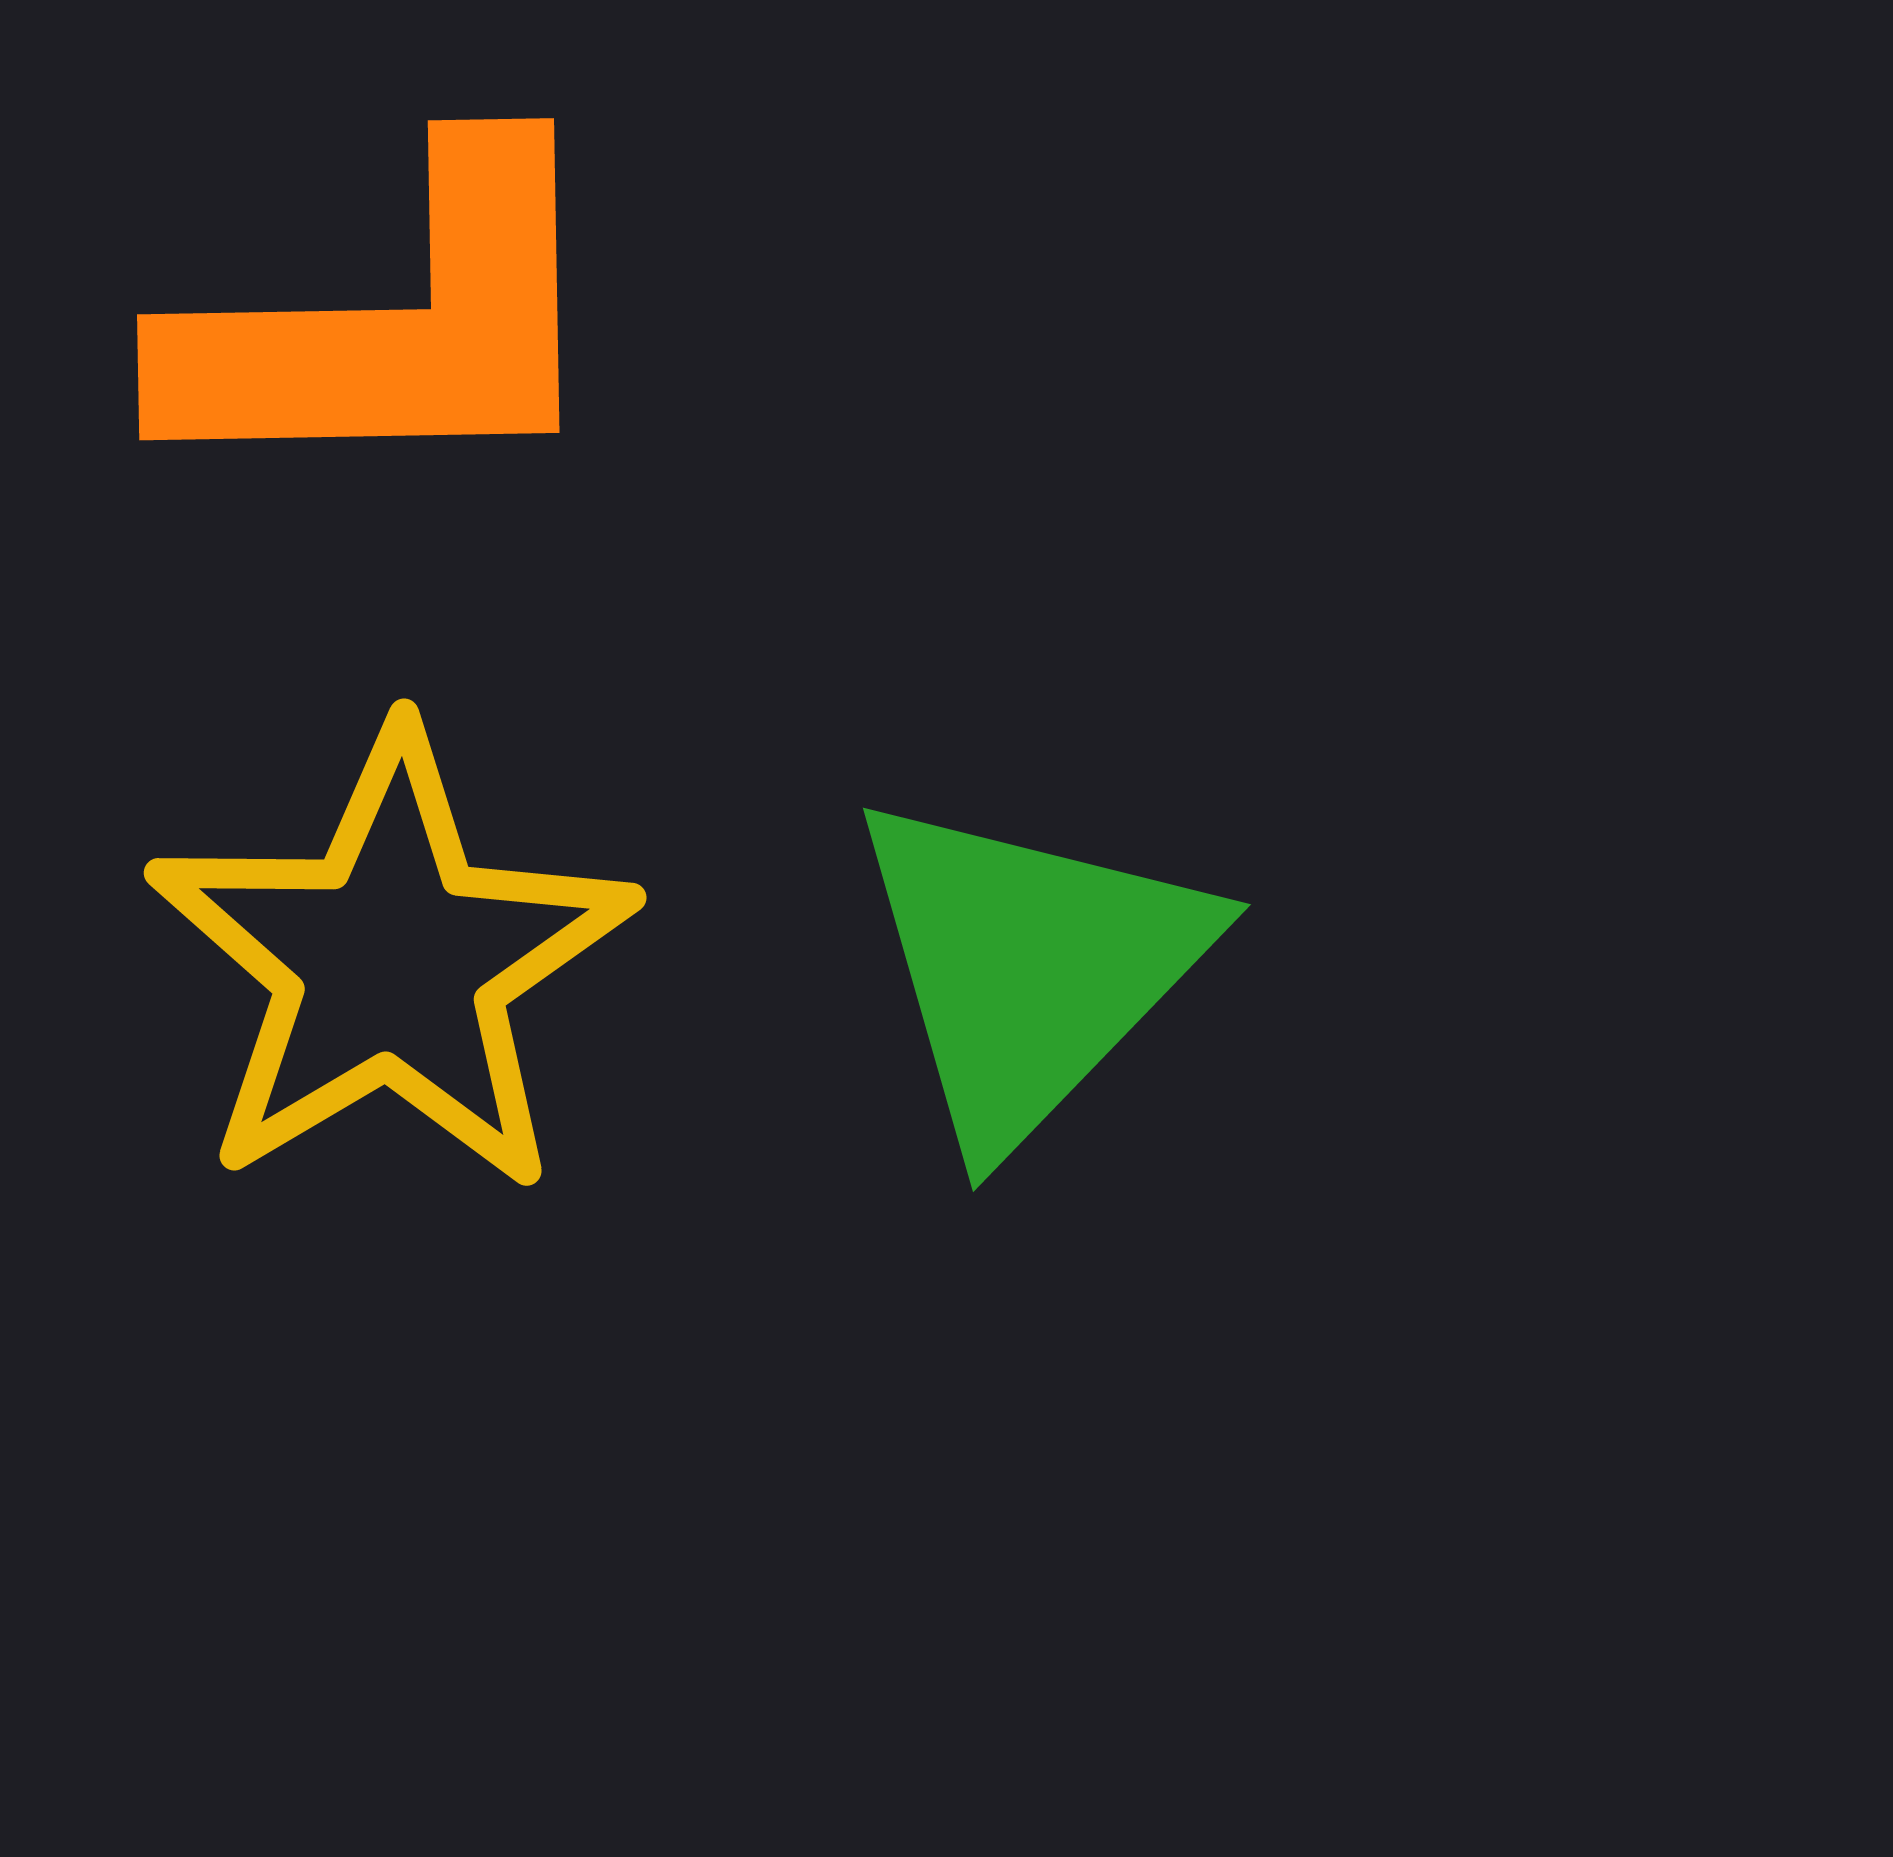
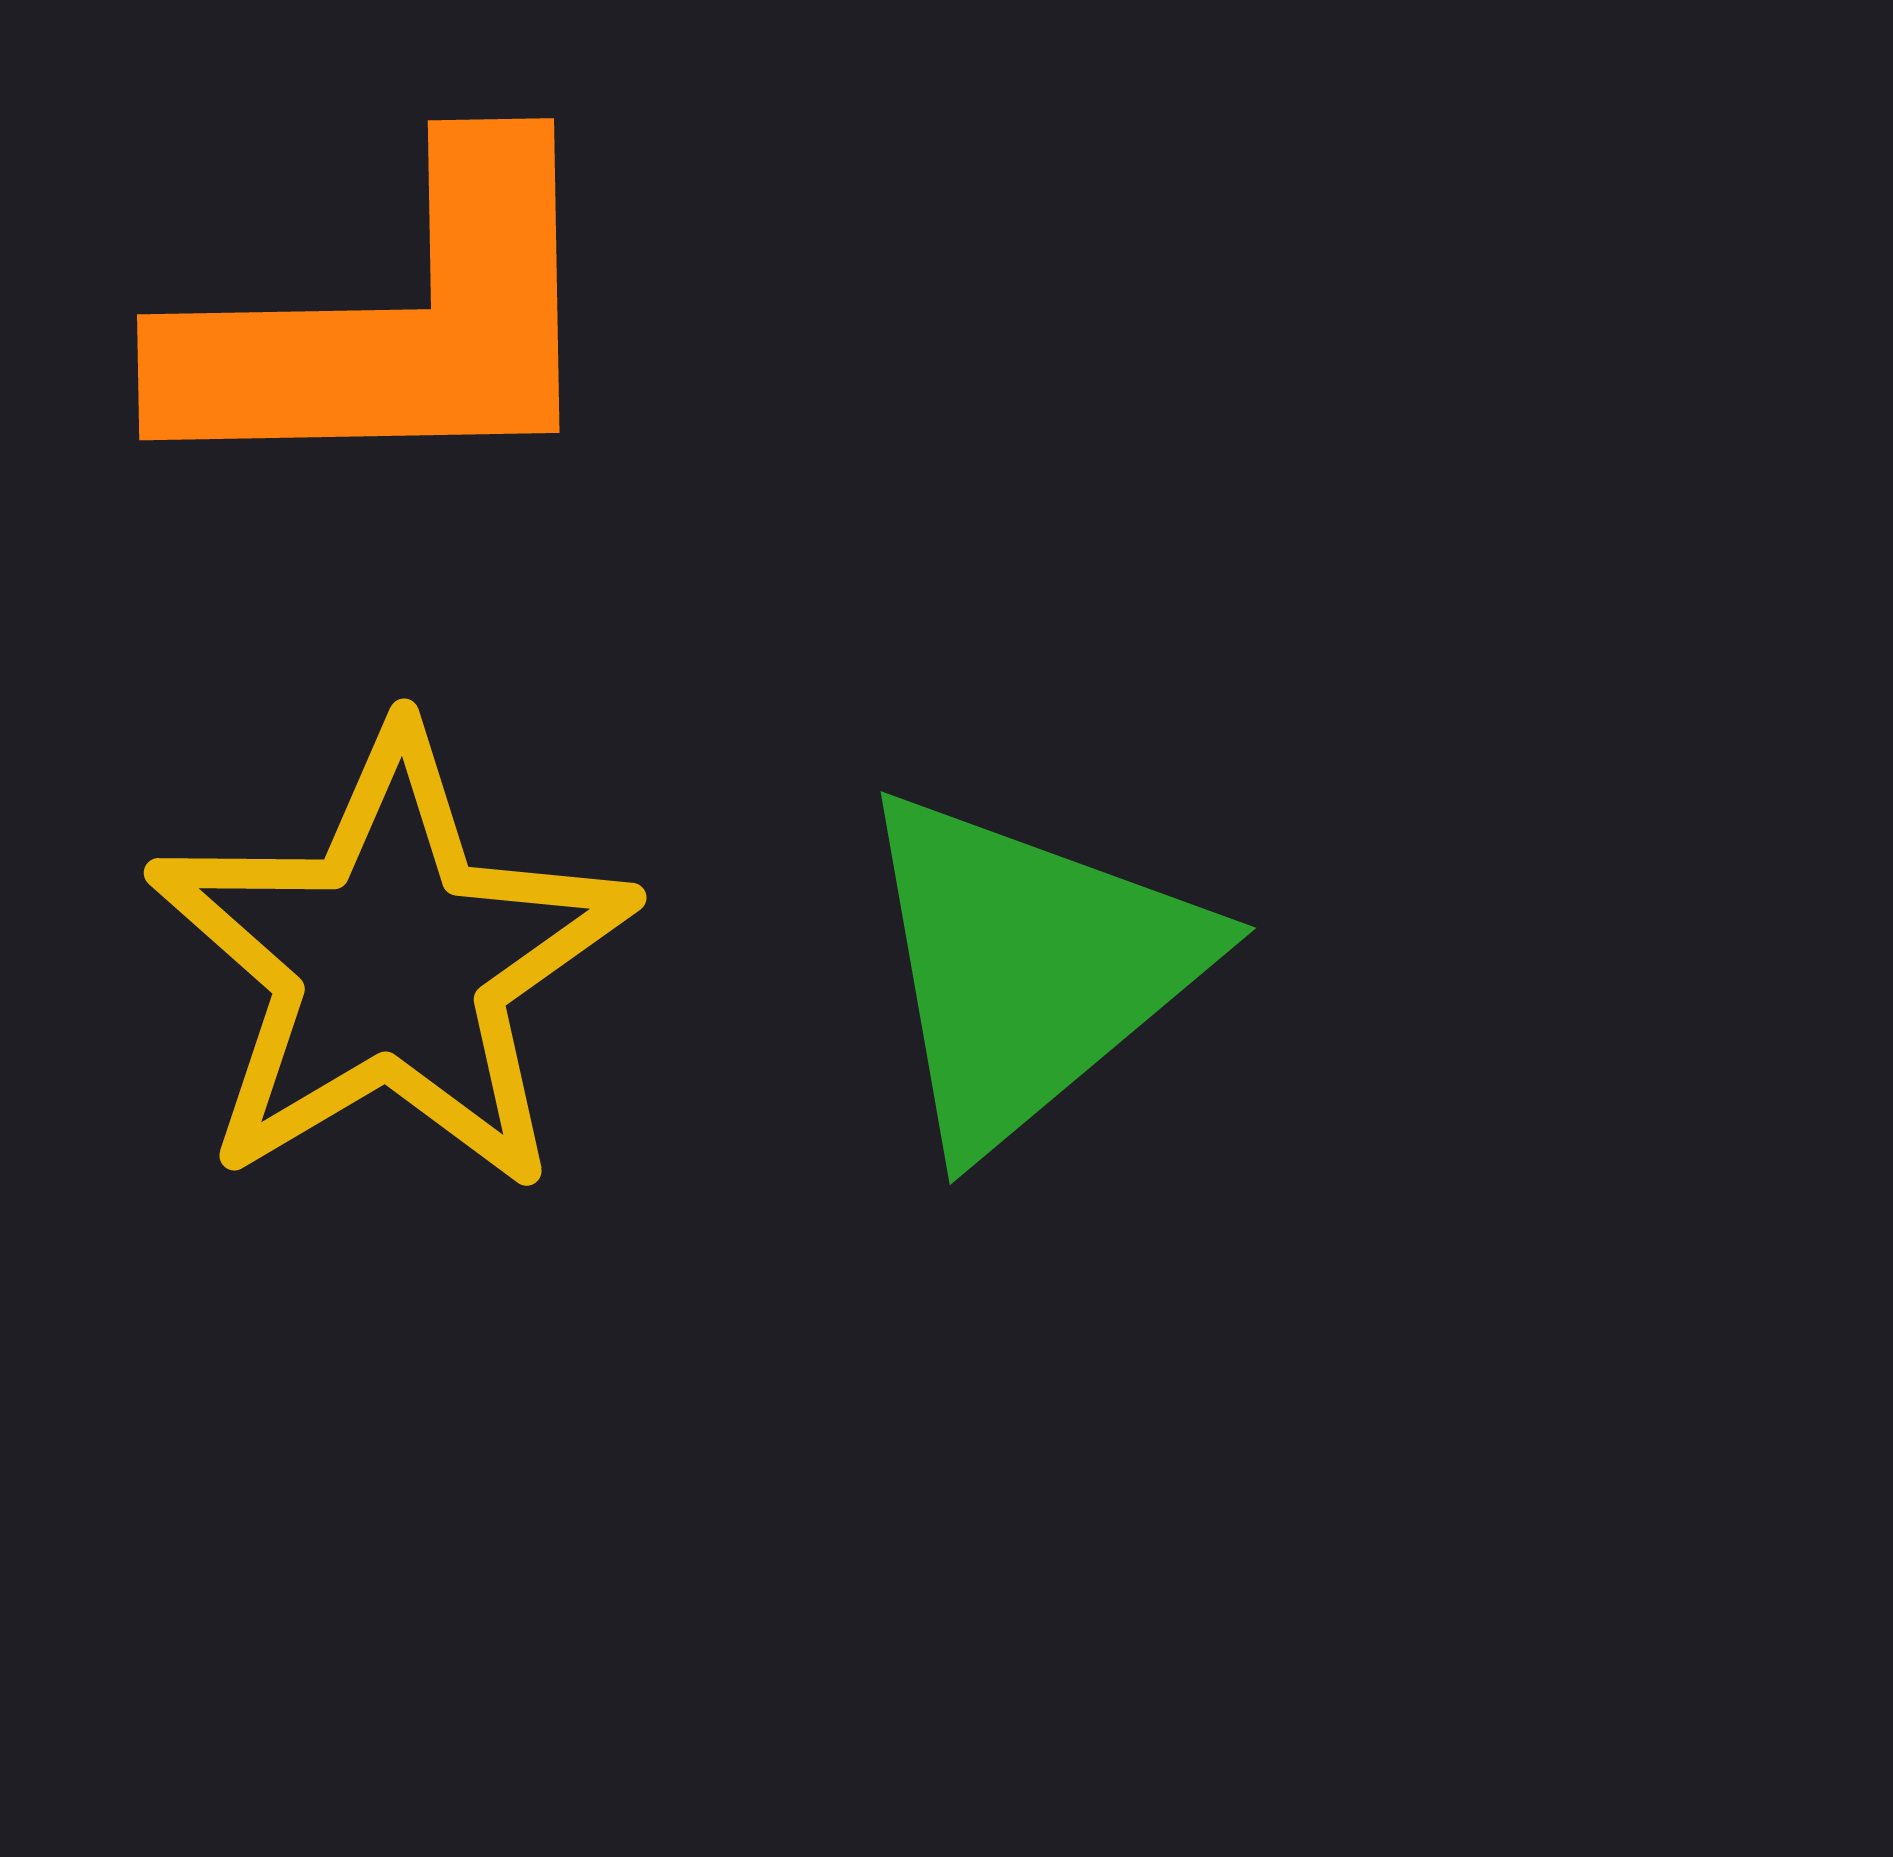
green triangle: rotated 6 degrees clockwise
